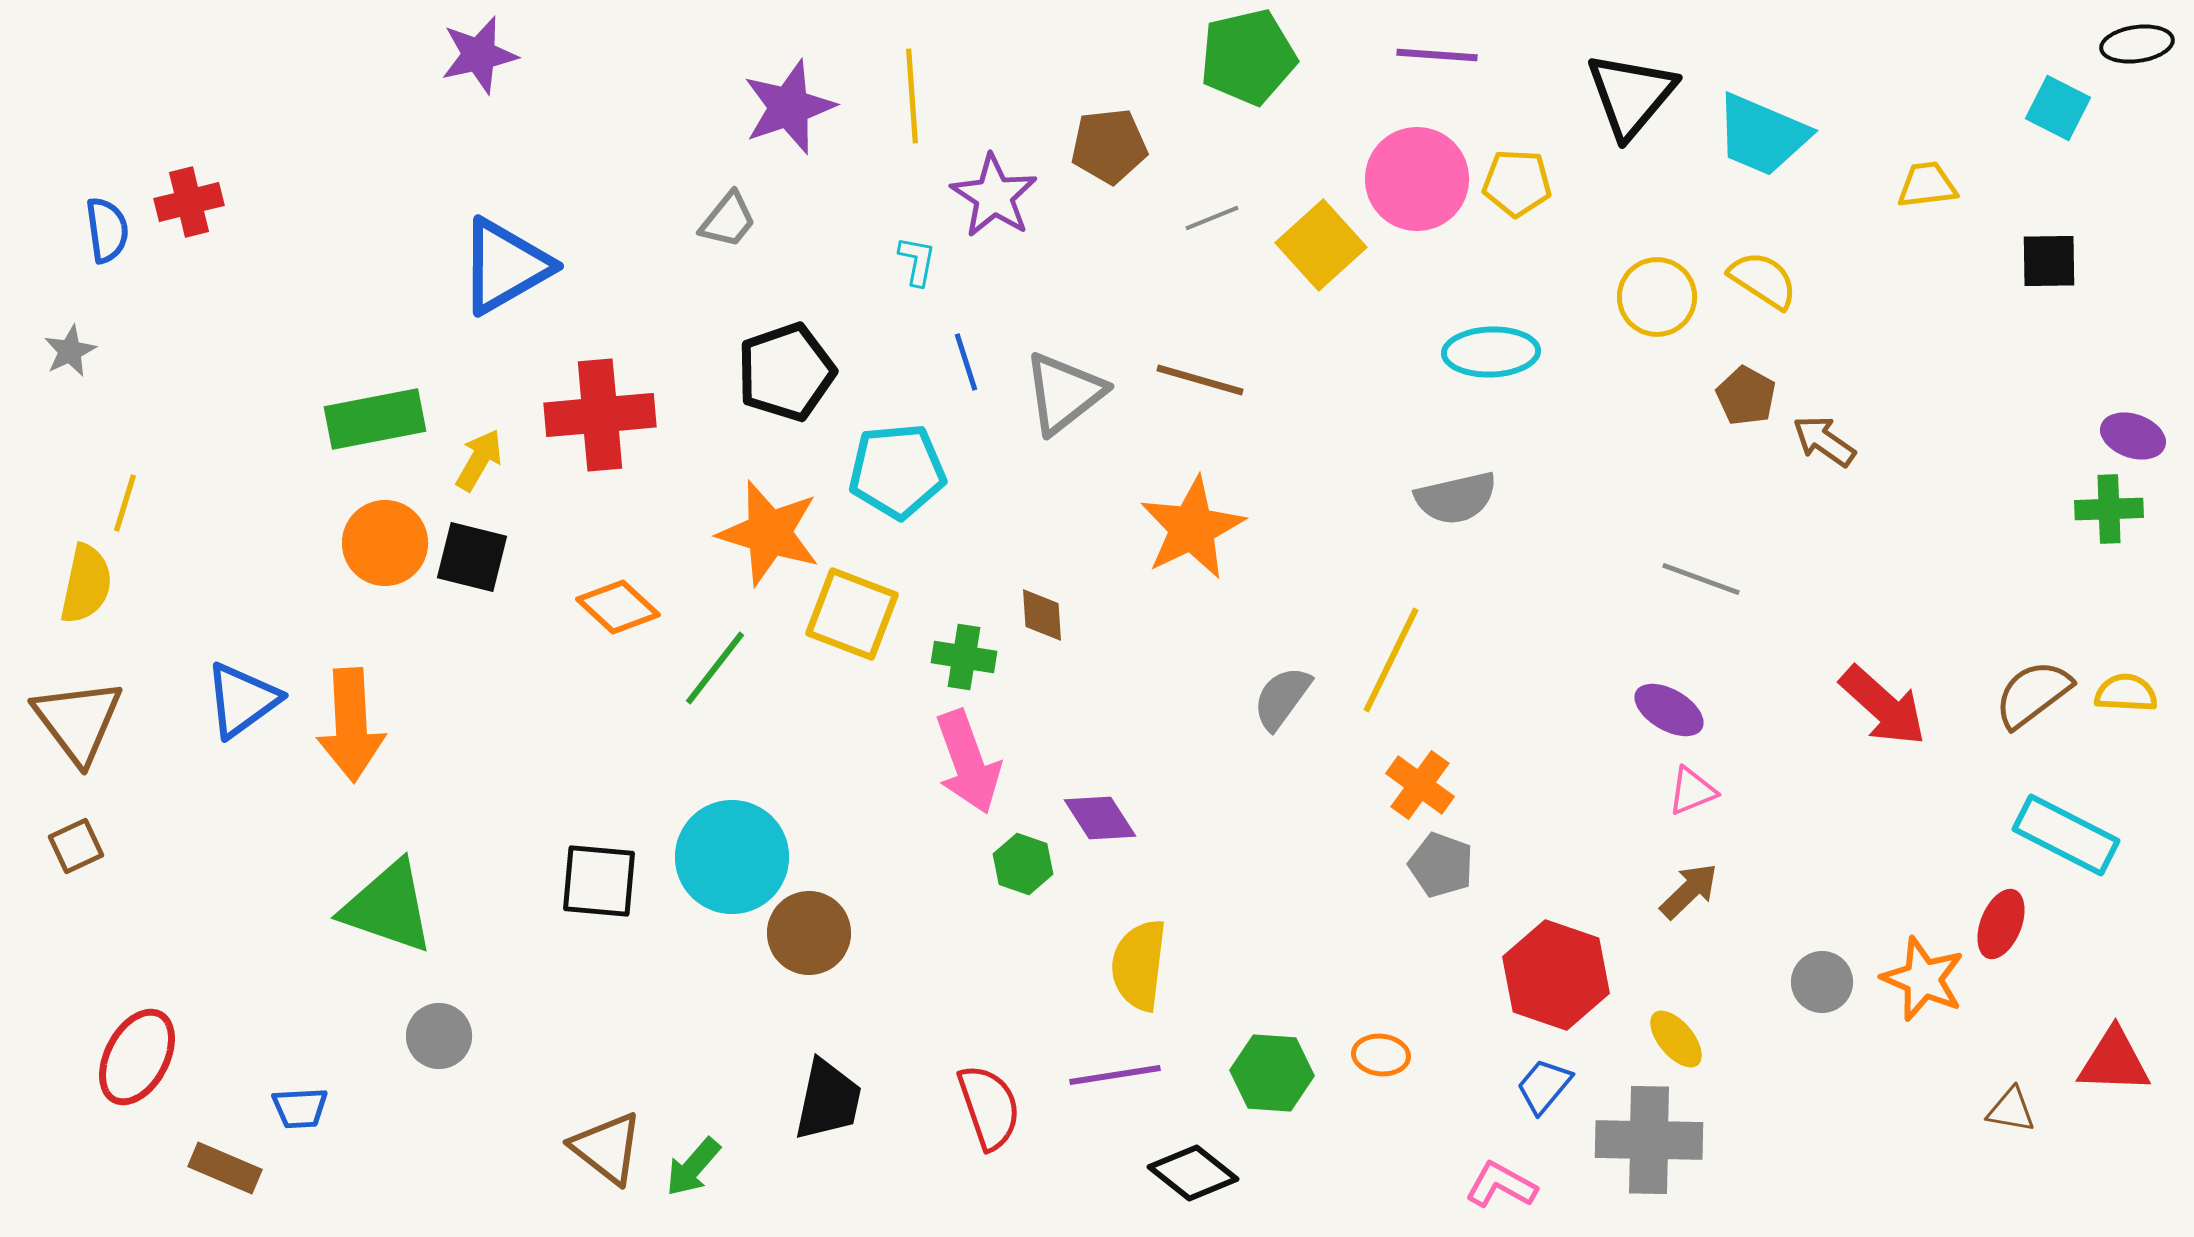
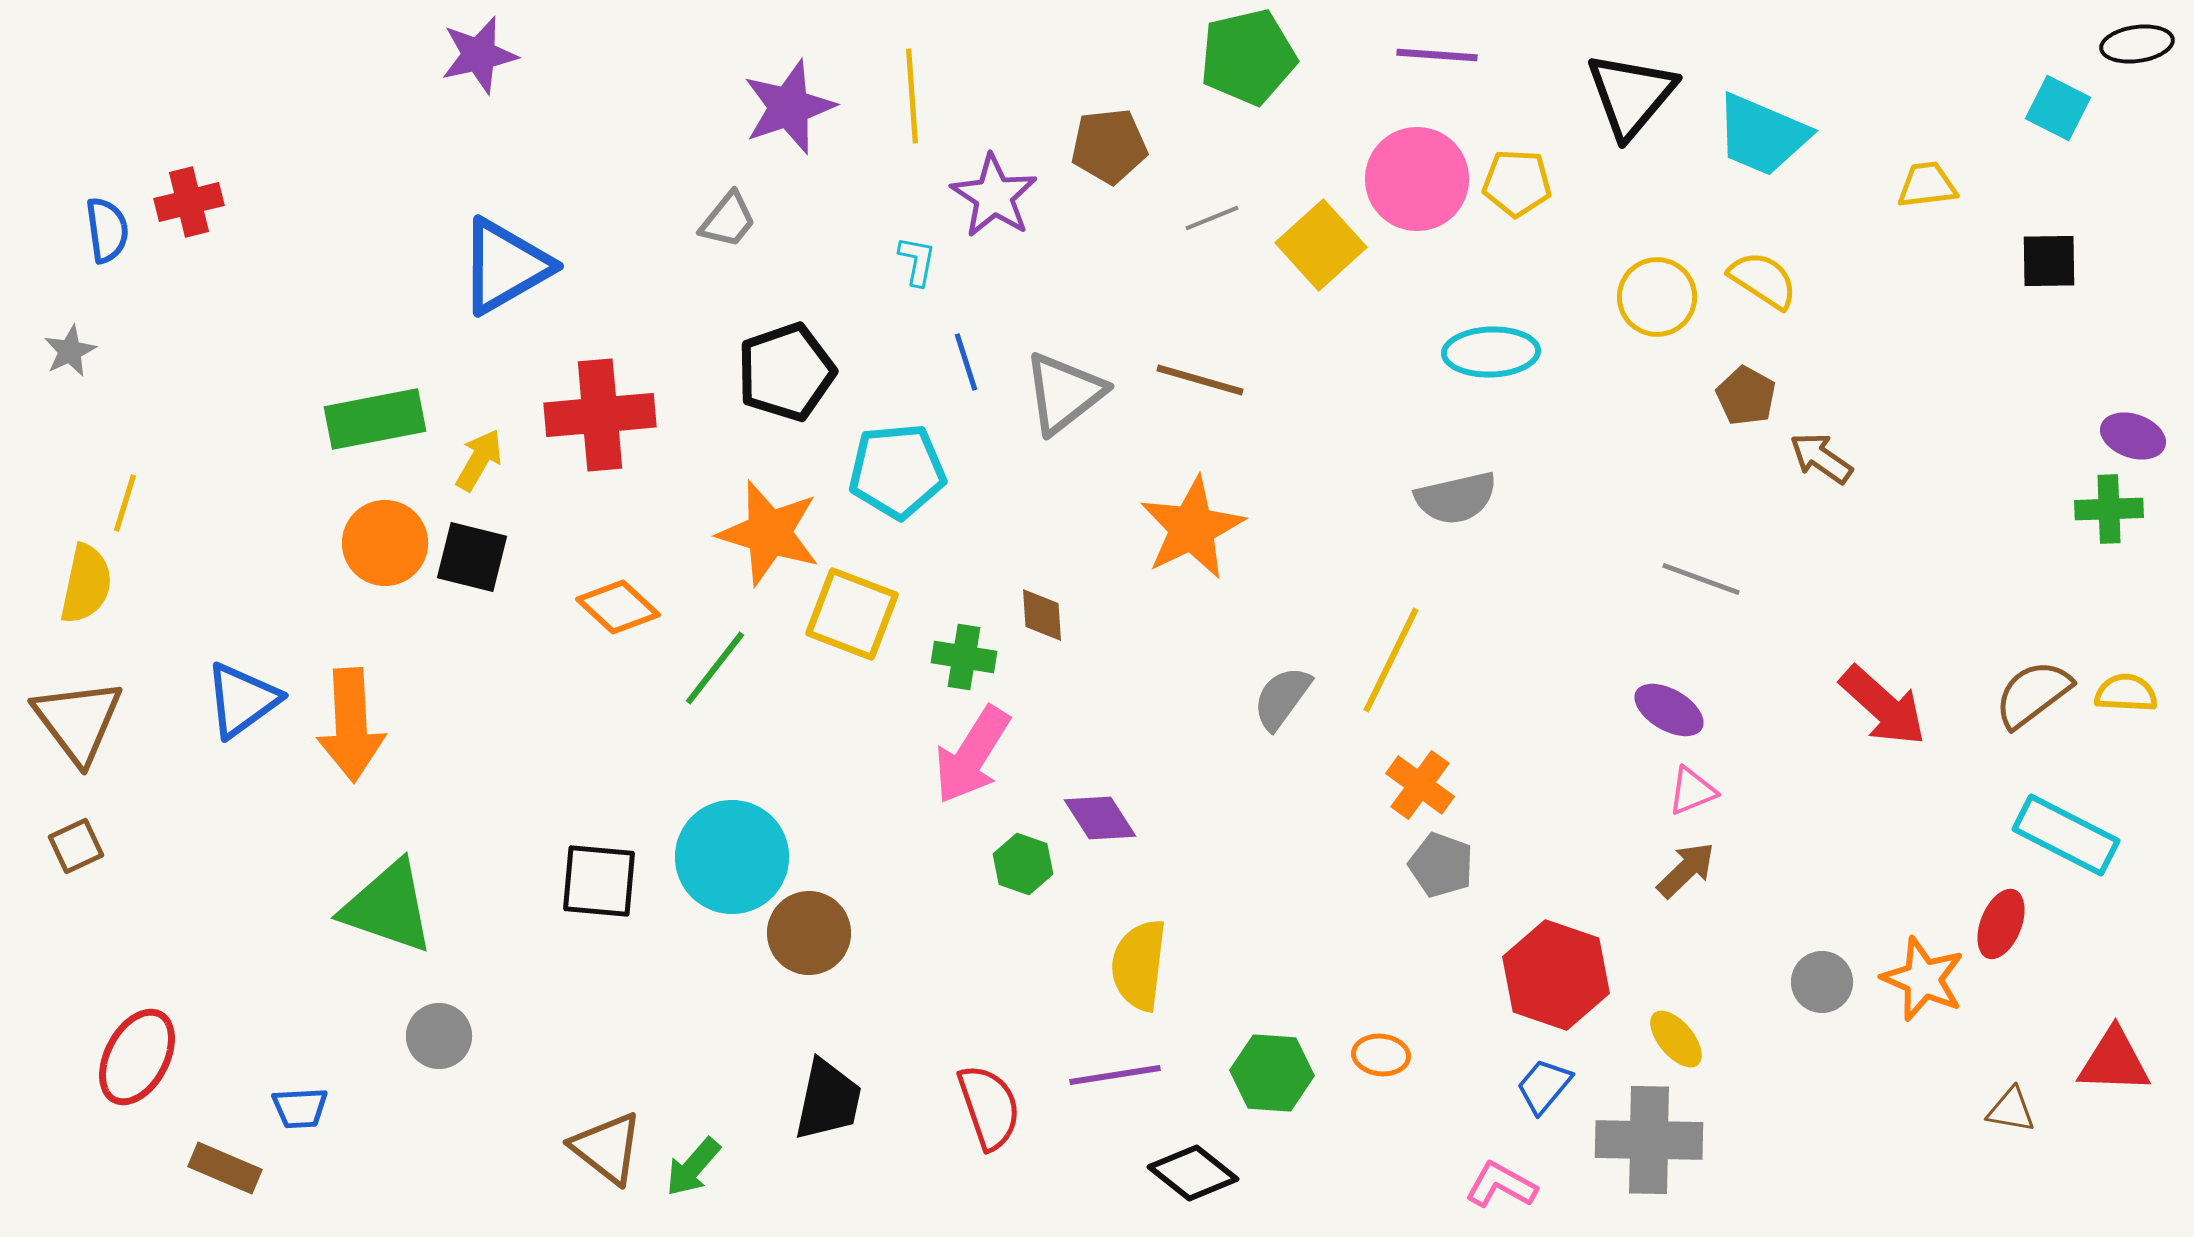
brown arrow at (1824, 441): moved 3 px left, 17 px down
pink arrow at (968, 762): moved 4 px right, 7 px up; rotated 52 degrees clockwise
brown arrow at (1689, 891): moved 3 px left, 21 px up
